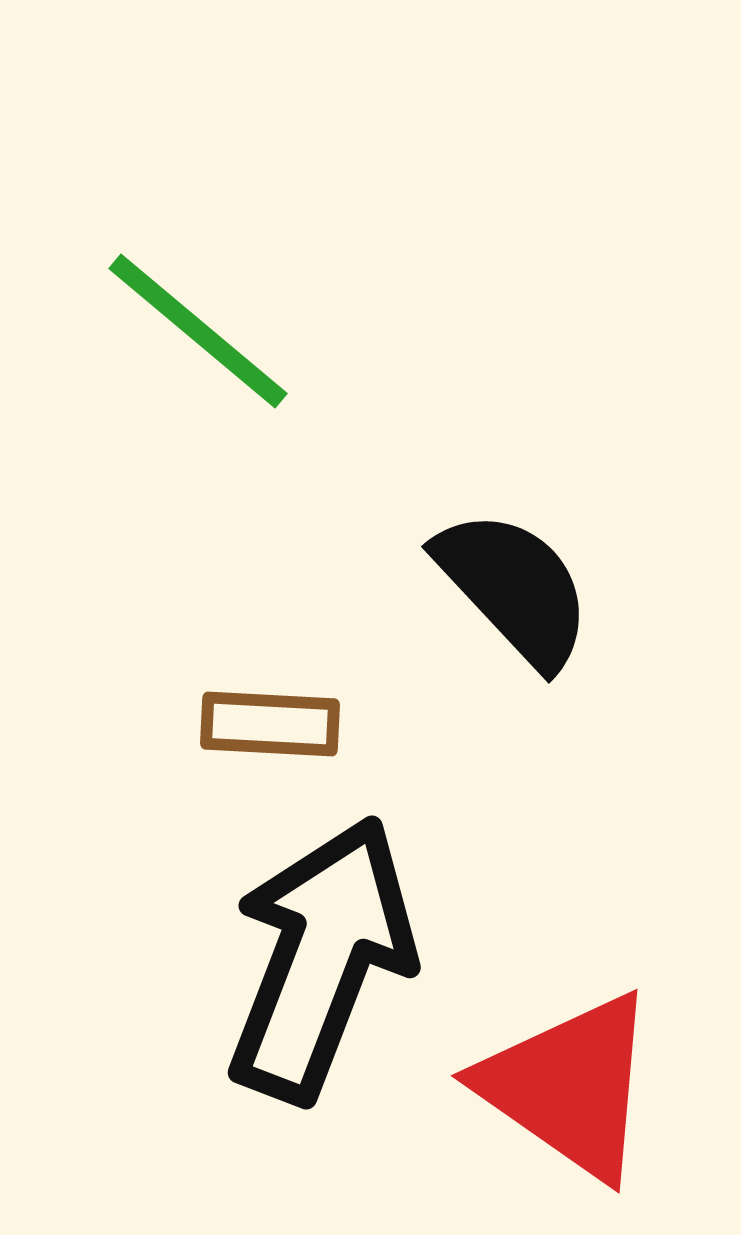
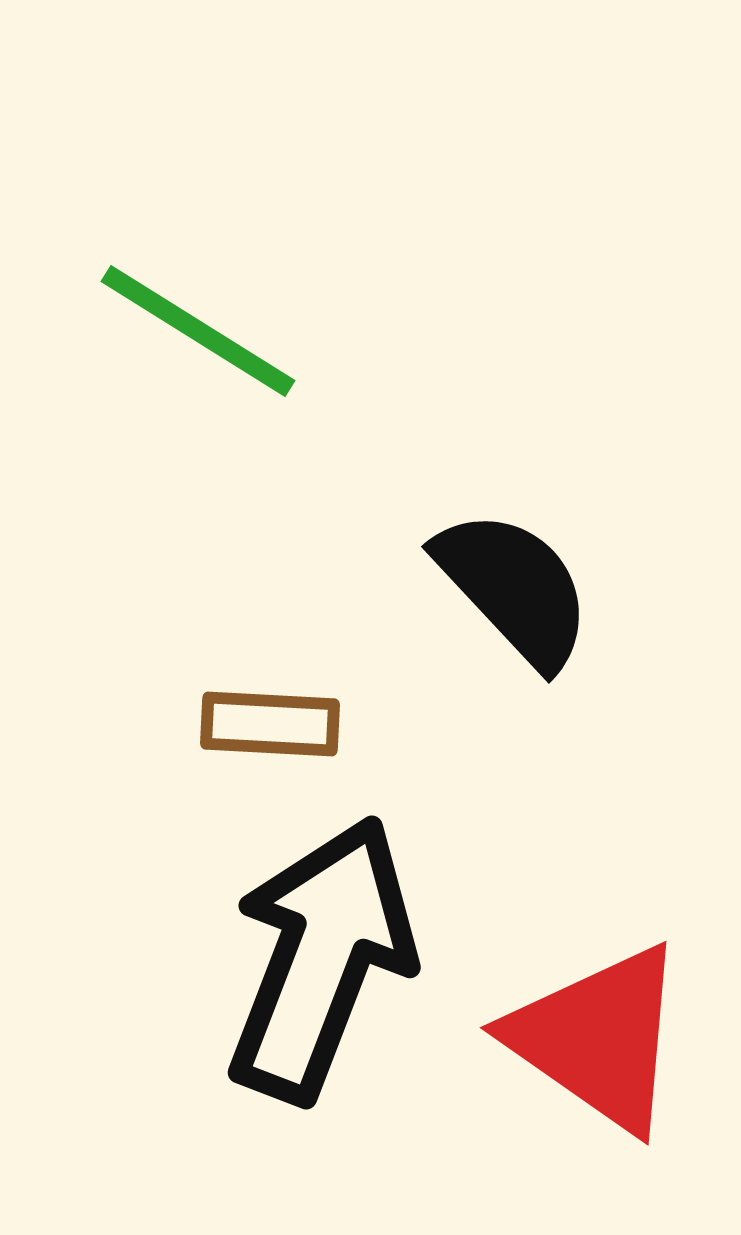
green line: rotated 8 degrees counterclockwise
red triangle: moved 29 px right, 48 px up
